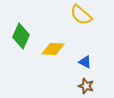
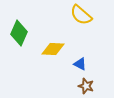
green diamond: moved 2 px left, 3 px up
blue triangle: moved 5 px left, 2 px down
